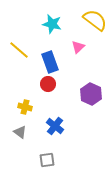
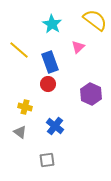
cyan star: rotated 18 degrees clockwise
